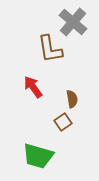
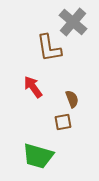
brown L-shape: moved 1 px left, 1 px up
brown semicircle: rotated 12 degrees counterclockwise
brown square: rotated 24 degrees clockwise
